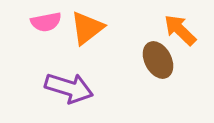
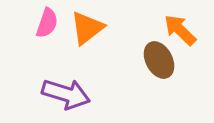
pink semicircle: moved 1 px right, 1 px down; rotated 60 degrees counterclockwise
brown ellipse: moved 1 px right
purple arrow: moved 3 px left, 6 px down
